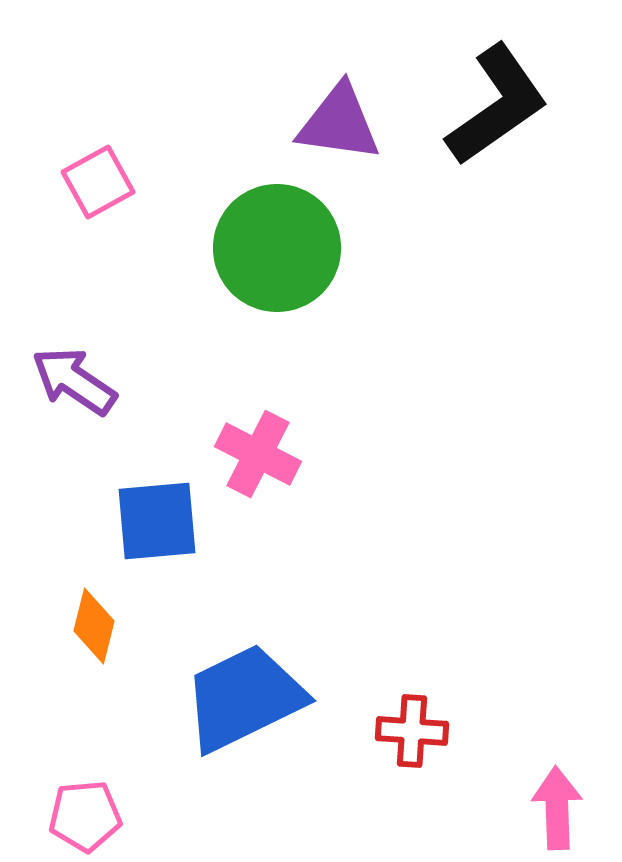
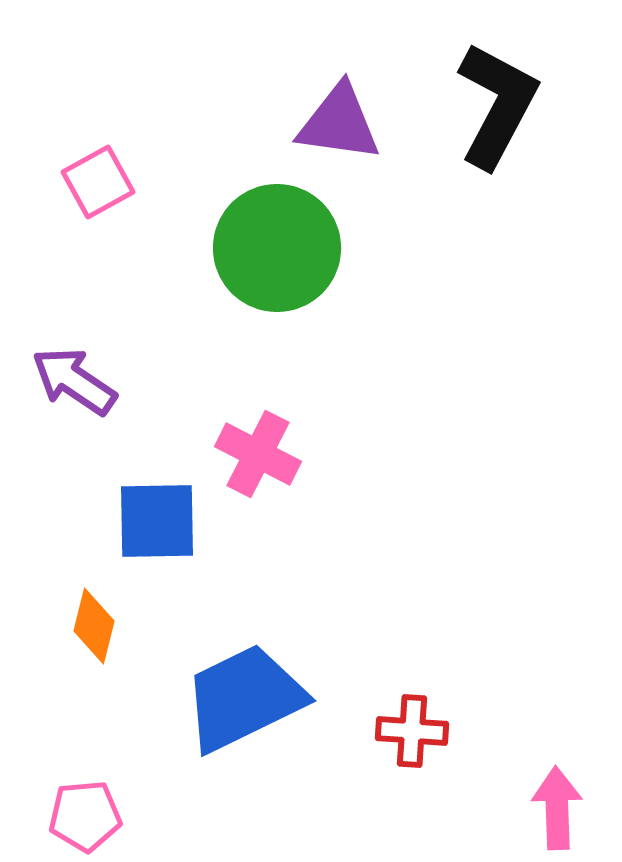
black L-shape: rotated 27 degrees counterclockwise
blue square: rotated 4 degrees clockwise
